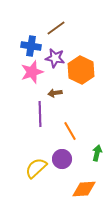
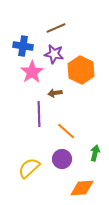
brown line: rotated 12 degrees clockwise
blue cross: moved 8 px left
purple star: moved 1 px left, 4 px up
pink star: rotated 15 degrees counterclockwise
purple line: moved 1 px left
orange line: moved 4 px left; rotated 18 degrees counterclockwise
green arrow: moved 2 px left
yellow semicircle: moved 7 px left
orange diamond: moved 2 px left, 1 px up
